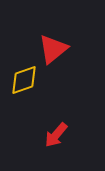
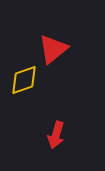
red arrow: rotated 24 degrees counterclockwise
